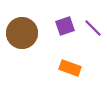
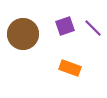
brown circle: moved 1 px right, 1 px down
